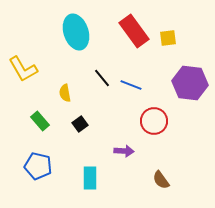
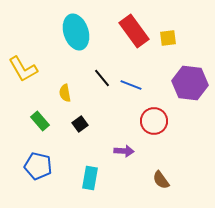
cyan rectangle: rotated 10 degrees clockwise
